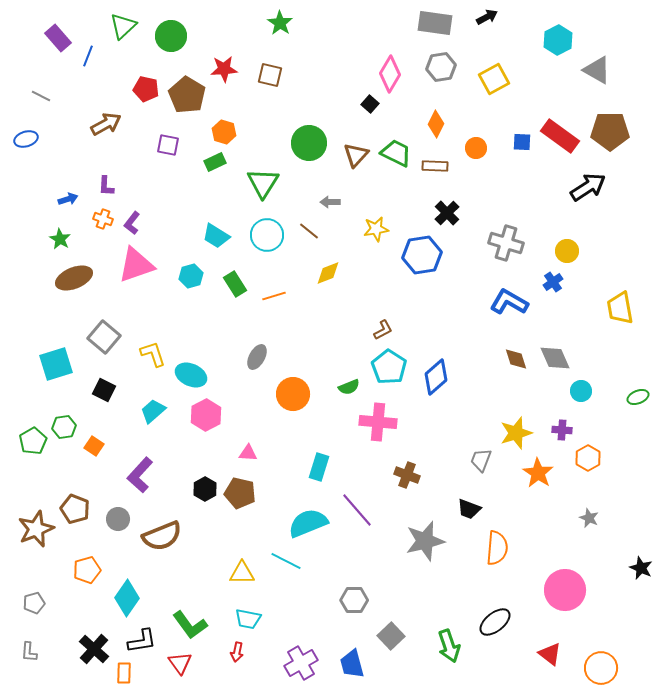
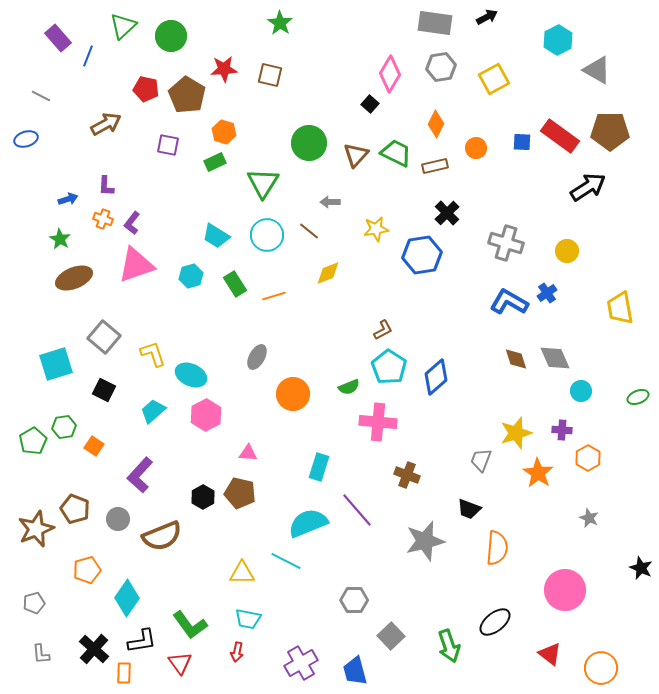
brown rectangle at (435, 166): rotated 15 degrees counterclockwise
blue cross at (553, 282): moved 6 px left, 11 px down
black hexagon at (205, 489): moved 2 px left, 8 px down
gray L-shape at (29, 652): moved 12 px right, 2 px down; rotated 10 degrees counterclockwise
blue trapezoid at (352, 664): moved 3 px right, 7 px down
